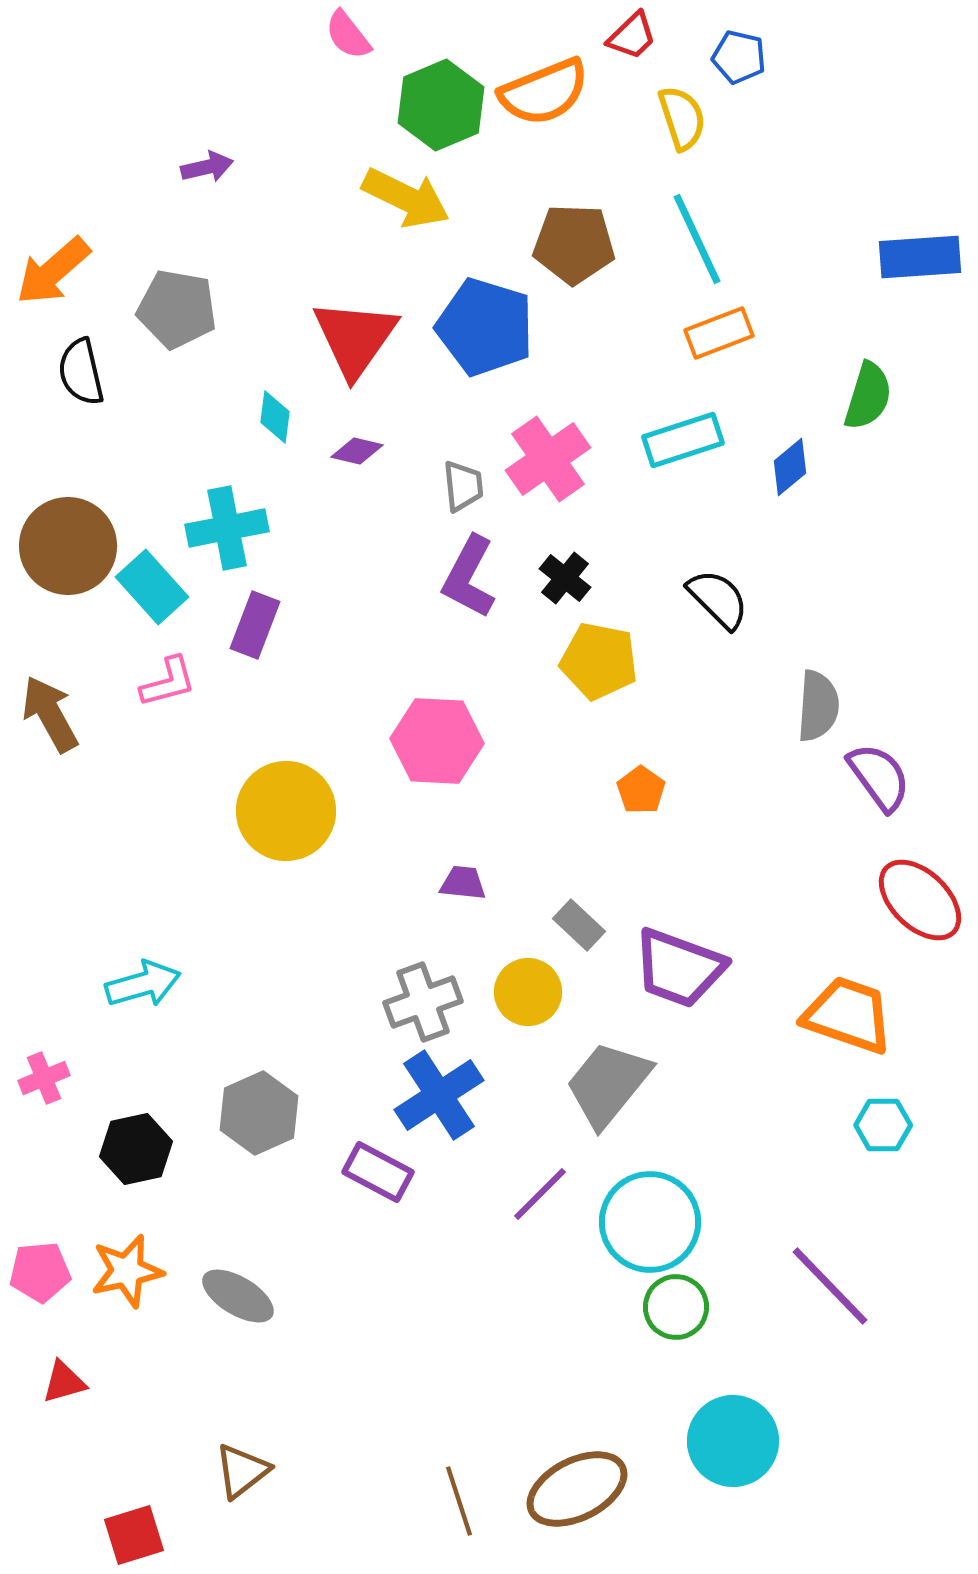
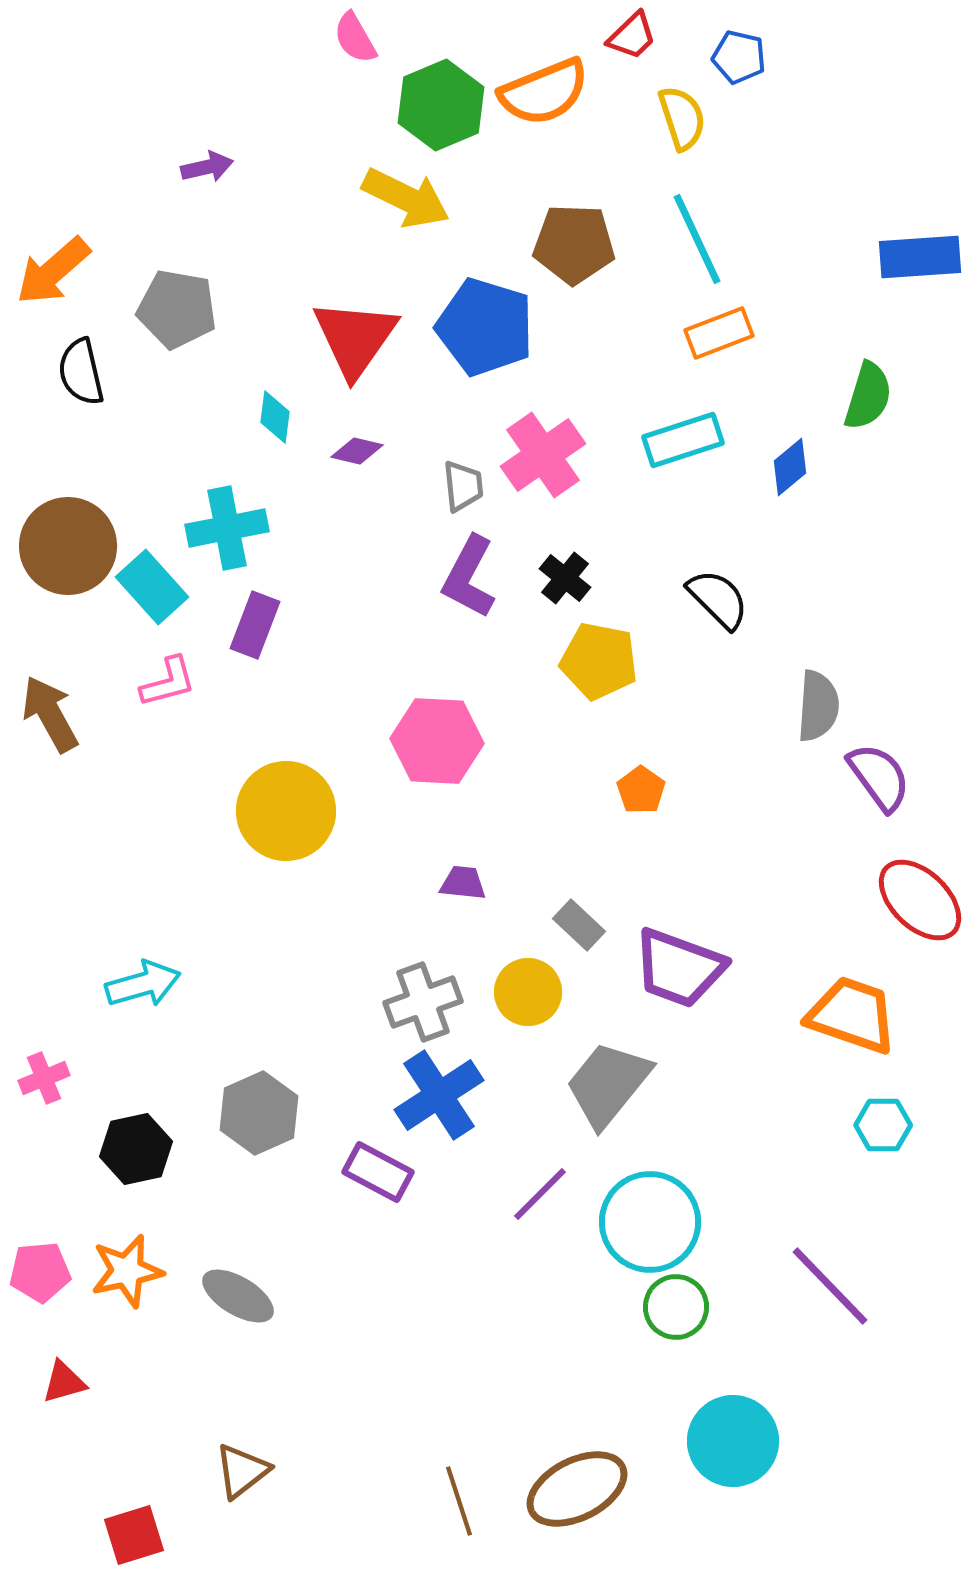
pink semicircle at (348, 35): moved 7 px right, 3 px down; rotated 8 degrees clockwise
pink cross at (548, 459): moved 5 px left, 4 px up
orange trapezoid at (848, 1015): moved 4 px right
